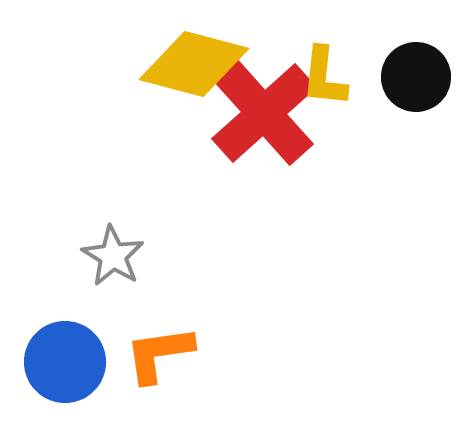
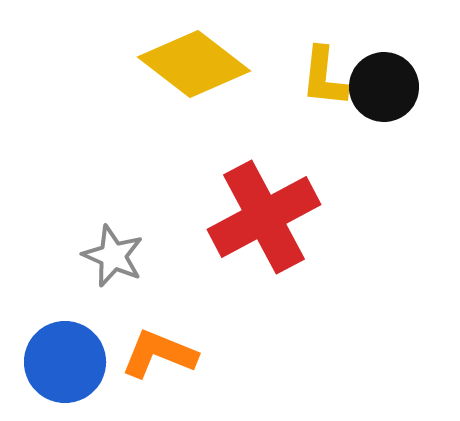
yellow diamond: rotated 23 degrees clockwise
black circle: moved 32 px left, 10 px down
red cross: moved 104 px down; rotated 14 degrees clockwise
gray star: rotated 8 degrees counterclockwise
orange L-shape: rotated 30 degrees clockwise
